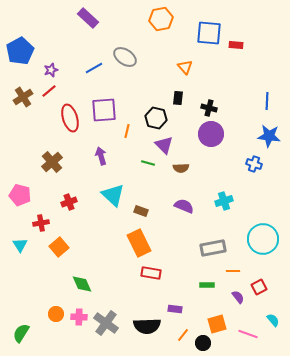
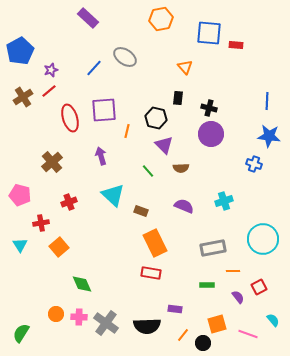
blue line at (94, 68): rotated 18 degrees counterclockwise
green line at (148, 163): moved 8 px down; rotated 32 degrees clockwise
orange rectangle at (139, 243): moved 16 px right
